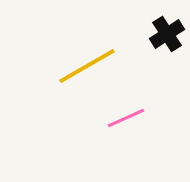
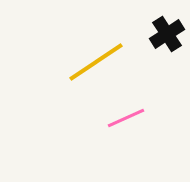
yellow line: moved 9 px right, 4 px up; rotated 4 degrees counterclockwise
